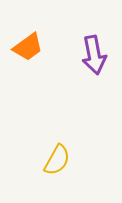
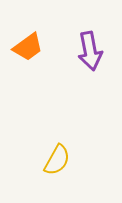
purple arrow: moved 4 px left, 4 px up
